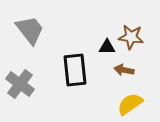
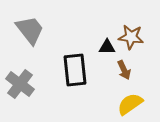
brown arrow: rotated 126 degrees counterclockwise
